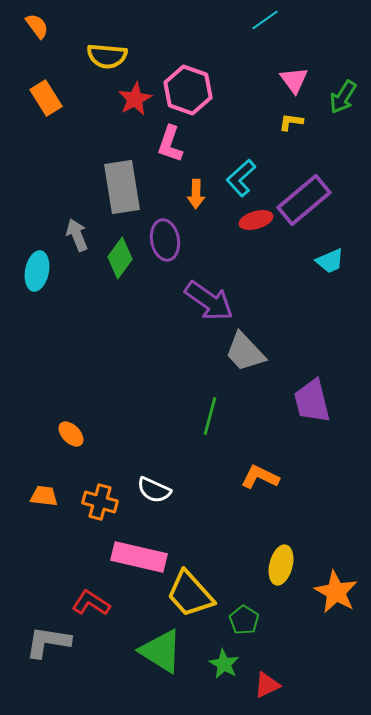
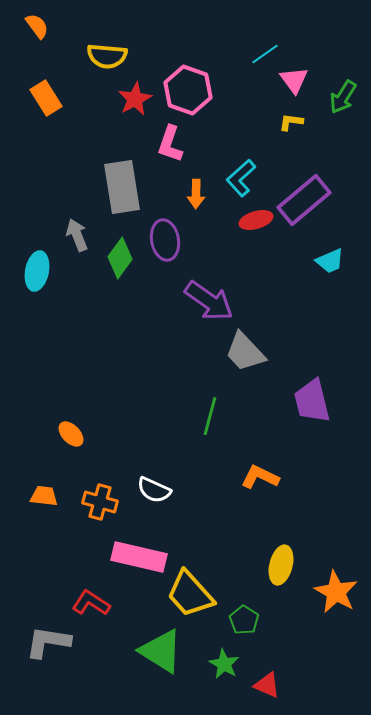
cyan line: moved 34 px down
red triangle: rotated 48 degrees clockwise
